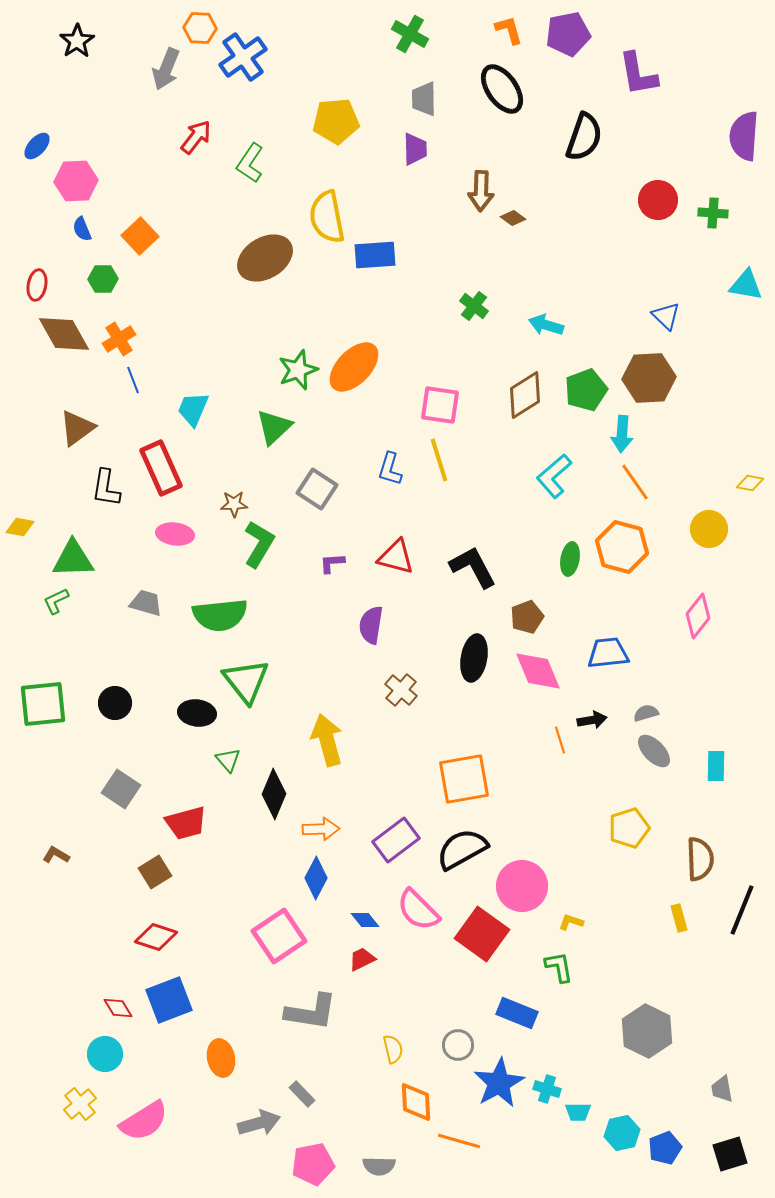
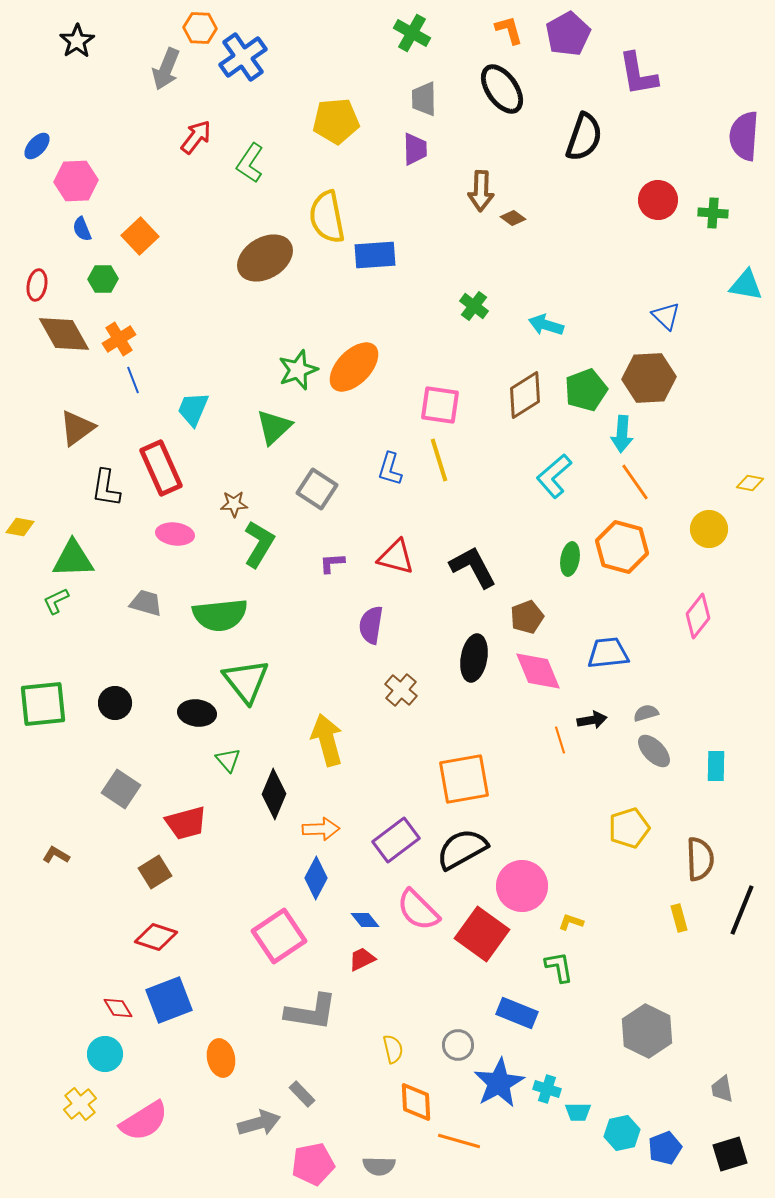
green cross at (410, 34): moved 2 px right, 1 px up
purple pentagon at (568, 34): rotated 18 degrees counterclockwise
